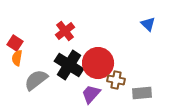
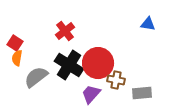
blue triangle: rotated 35 degrees counterclockwise
gray semicircle: moved 3 px up
